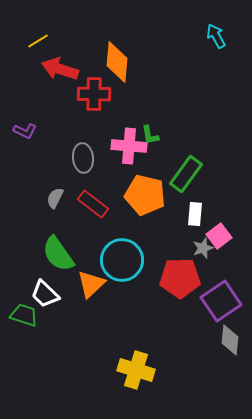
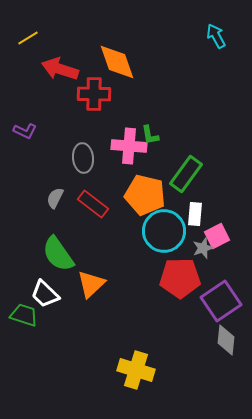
yellow line: moved 10 px left, 3 px up
orange diamond: rotated 24 degrees counterclockwise
pink square: moved 2 px left; rotated 10 degrees clockwise
cyan circle: moved 42 px right, 29 px up
gray diamond: moved 4 px left
